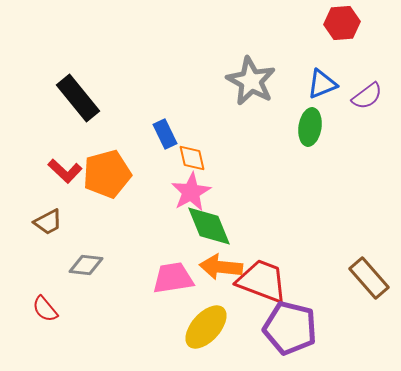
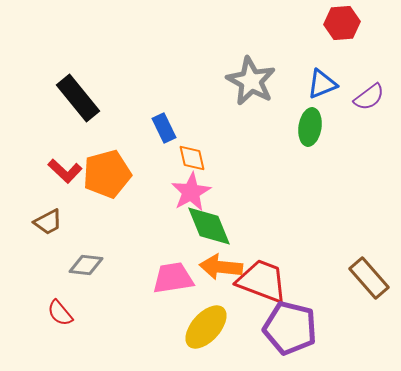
purple semicircle: moved 2 px right, 1 px down
blue rectangle: moved 1 px left, 6 px up
red semicircle: moved 15 px right, 4 px down
